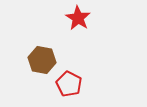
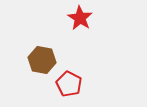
red star: moved 2 px right
